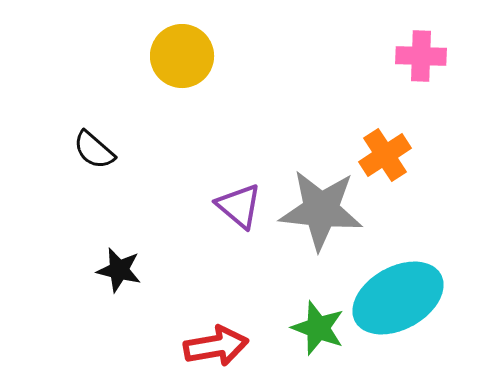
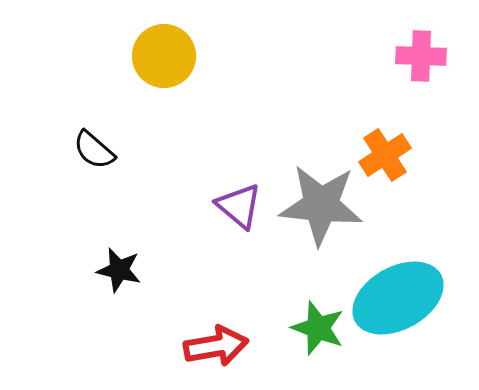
yellow circle: moved 18 px left
gray star: moved 5 px up
